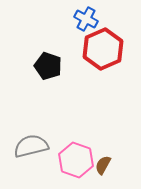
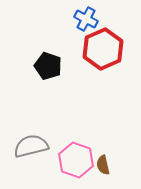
brown semicircle: rotated 42 degrees counterclockwise
